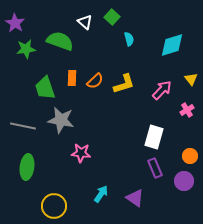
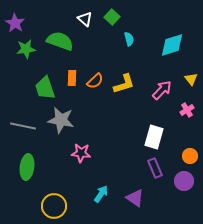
white triangle: moved 3 px up
